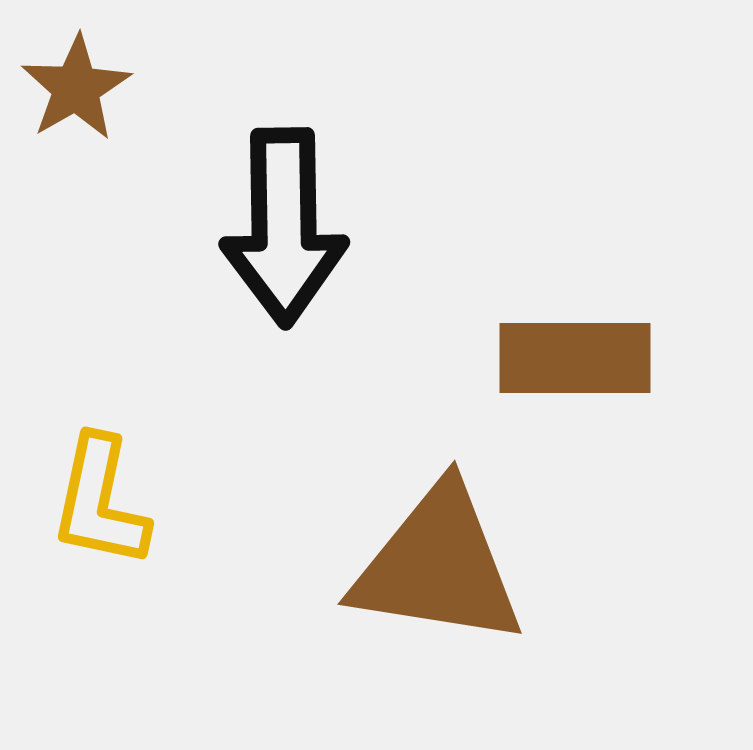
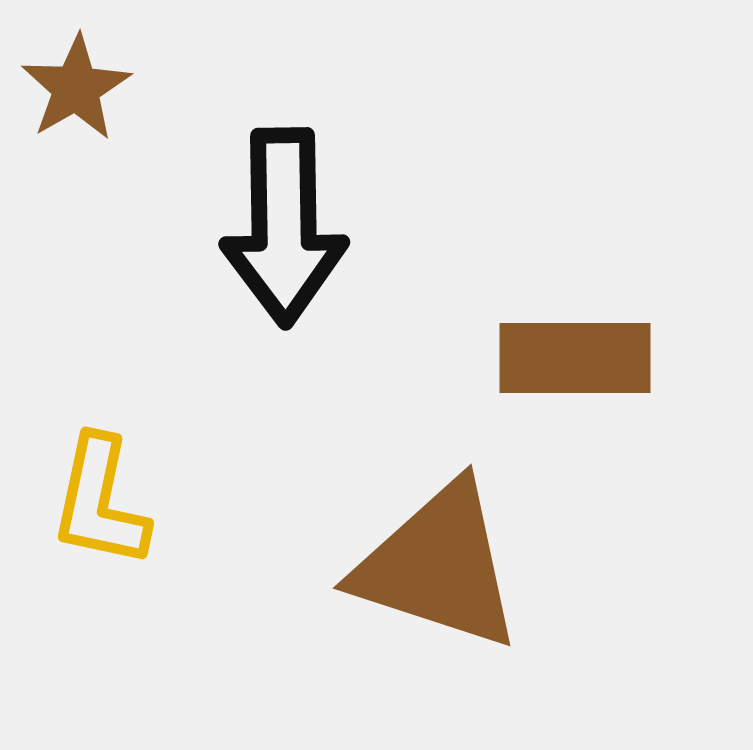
brown triangle: rotated 9 degrees clockwise
